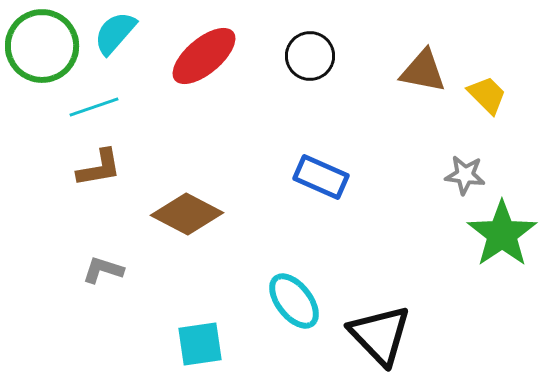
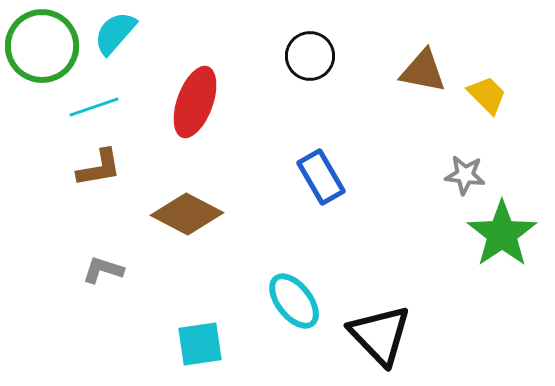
red ellipse: moved 9 px left, 46 px down; rotated 30 degrees counterclockwise
blue rectangle: rotated 36 degrees clockwise
